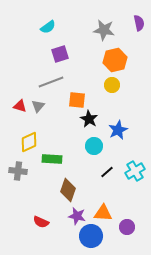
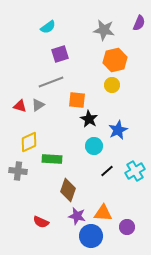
purple semicircle: rotated 35 degrees clockwise
gray triangle: moved 1 px up; rotated 16 degrees clockwise
black line: moved 1 px up
